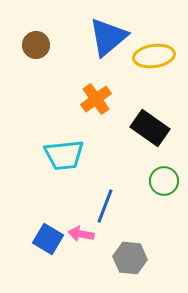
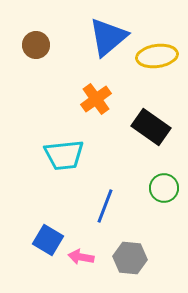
yellow ellipse: moved 3 px right
black rectangle: moved 1 px right, 1 px up
green circle: moved 7 px down
pink arrow: moved 23 px down
blue square: moved 1 px down
